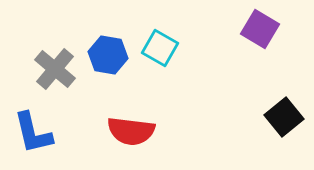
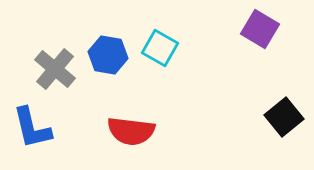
blue L-shape: moved 1 px left, 5 px up
